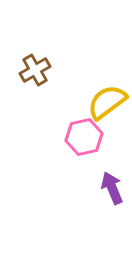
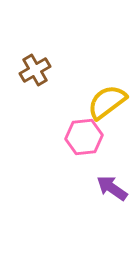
pink hexagon: rotated 6 degrees clockwise
purple arrow: rotated 32 degrees counterclockwise
